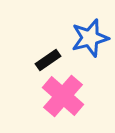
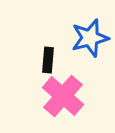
black rectangle: rotated 50 degrees counterclockwise
